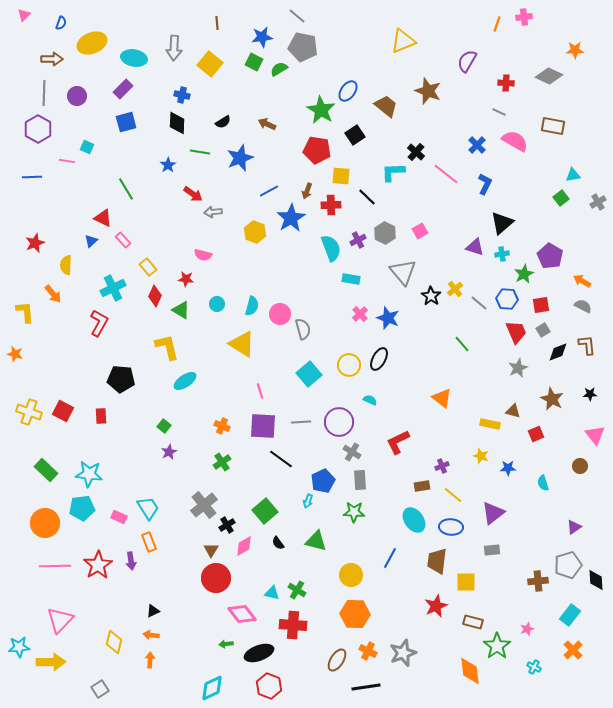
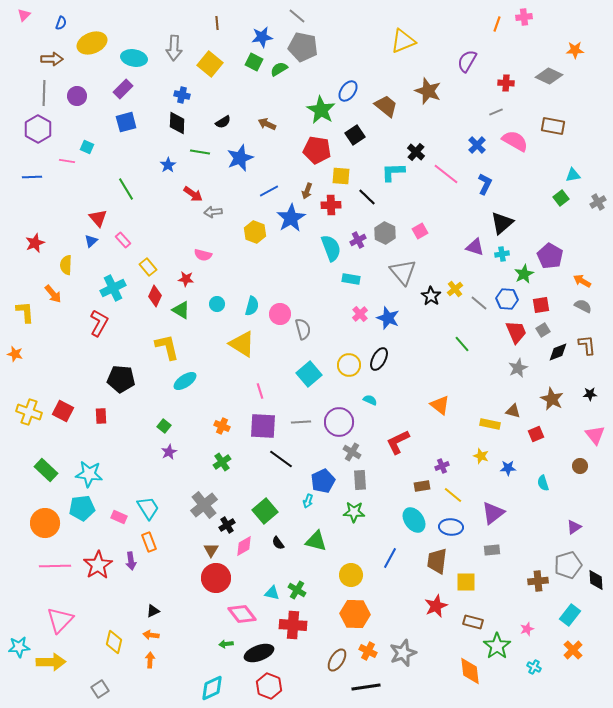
gray line at (499, 112): moved 3 px left; rotated 48 degrees counterclockwise
red triangle at (103, 218): moved 5 px left; rotated 24 degrees clockwise
orange triangle at (442, 398): moved 2 px left, 7 px down
